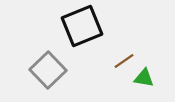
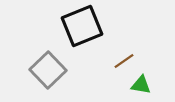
green triangle: moved 3 px left, 7 px down
